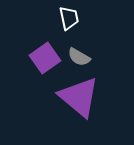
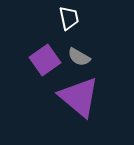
purple square: moved 2 px down
